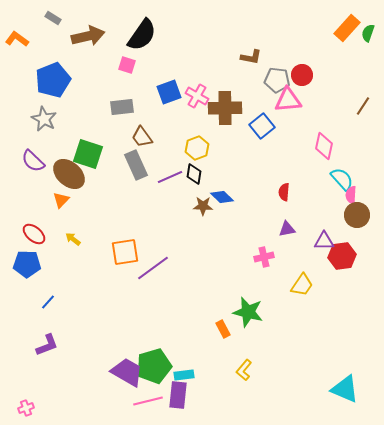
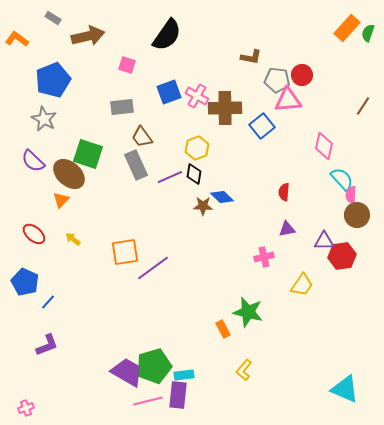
black semicircle at (142, 35): moved 25 px right
blue pentagon at (27, 264): moved 2 px left, 18 px down; rotated 24 degrees clockwise
